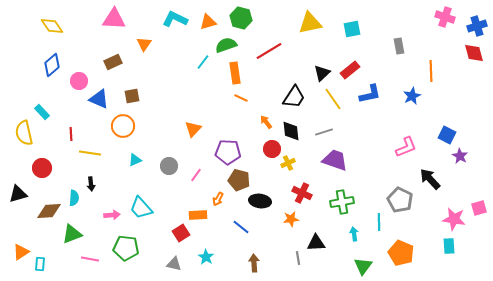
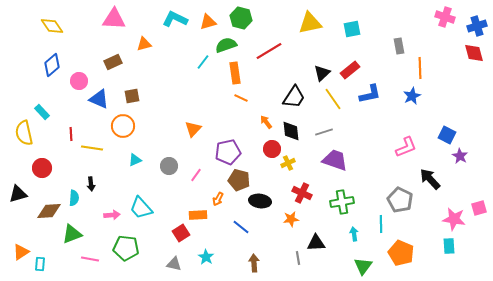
orange triangle at (144, 44): rotated 42 degrees clockwise
orange line at (431, 71): moved 11 px left, 3 px up
purple pentagon at (228, 152): rotated 15 degrees counterclockwise
yellow line at (90, 153): moved 2 px right, 5 px up
cyan line at (379, 222): moved 2 px right, 2 px down
